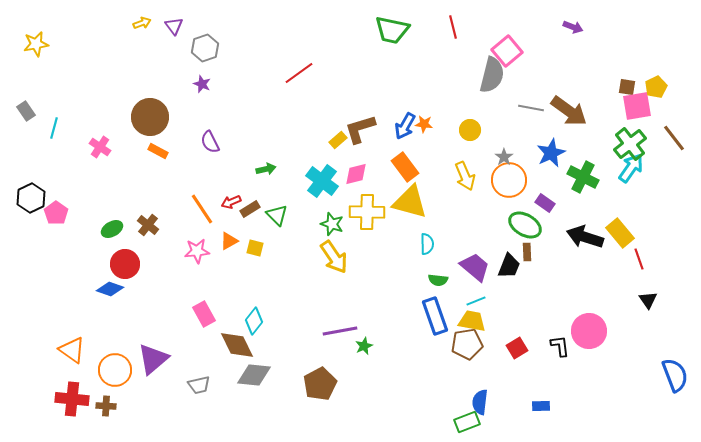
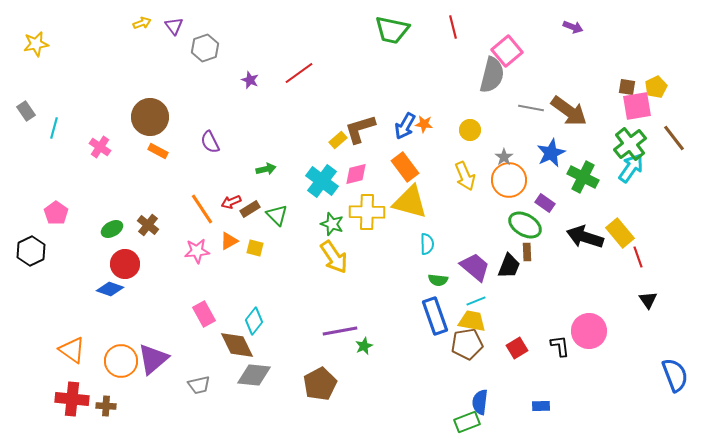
purple star at (202, 84): moved 48 px right, 4 px up
black hexagon at (31, 198): moved 53 px down
red line at (639, 259): moved 1 px left, 2 px up
orange circle at (115, 370): moved 6 px right, 9 px up
